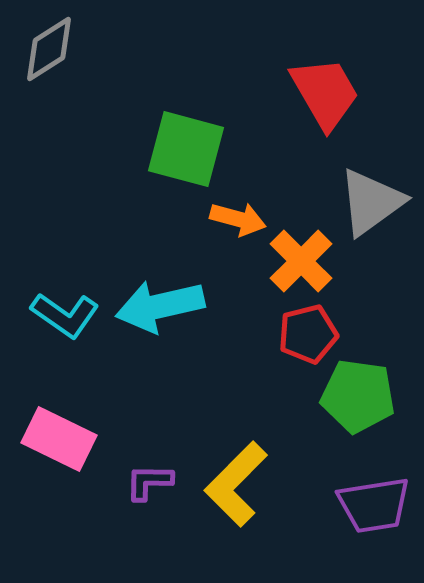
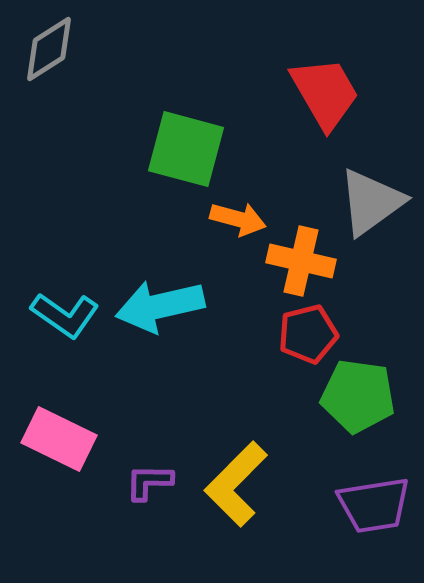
orange cross: rotated 32 degrees counterclockwise
